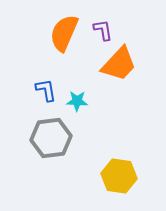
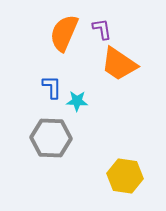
purple L-shape: moved 1 px left, 1 px up
orange trapezoid: rotated 81 degrees clockwise
blue L-shape: moved 6 px right, 3 px up; rotated 10 degrees clockwise
gray hexagon: rotated 9 degrees clockwise
yellow hexagon: moved 6 px right
